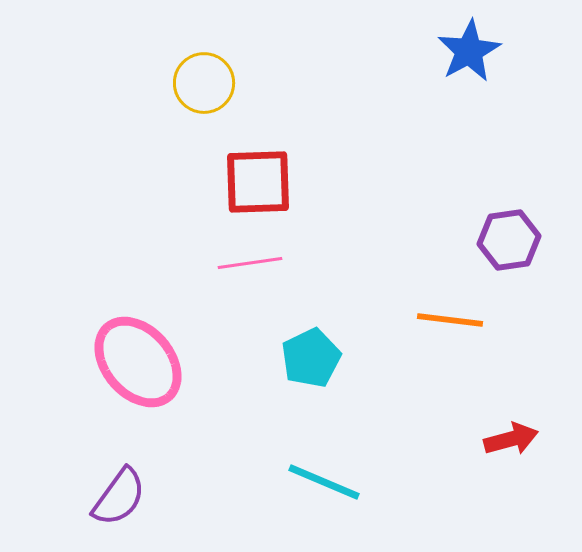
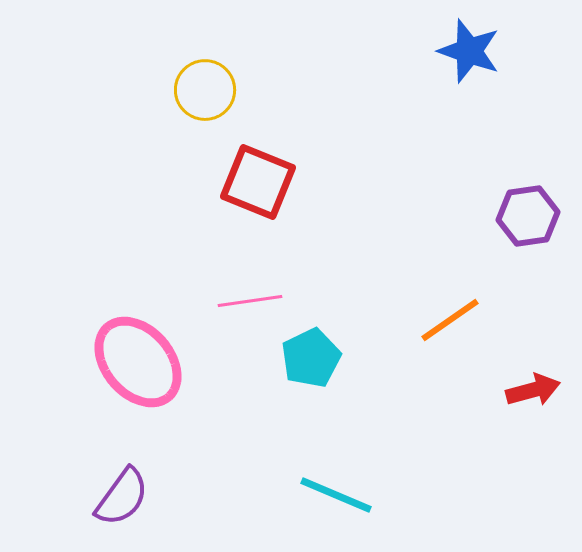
blue star: rotated 24 degrees counterclockwise
yellow circle: moved 1 px right, 7 px down
red square: rotated 24 degrees clockwise
purple hexagon: moved 19 px right, 24 px up
pink line: moved 38 px down
orange line: rotated 42 degrees counterclockwise
red arrow: moved 22 px right, 49 px up
cyan line: moved 12 px right, 13 px down
purple semicircle: moved 3 px right
